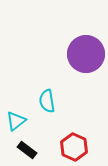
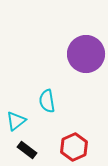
red hexagon: rotated 12 degrees clockwise
